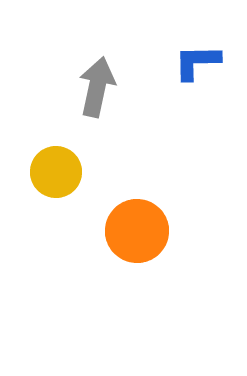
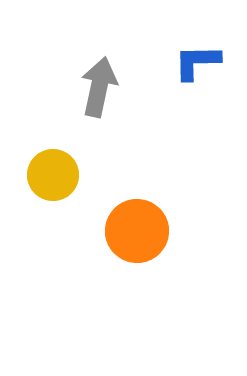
gray arrow: moved 2 px right
yellow circle: moved 3 px left, 3 px down
